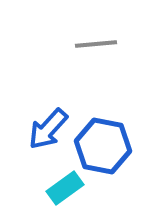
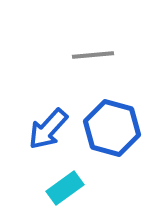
gray line: moved 3 px left, 11 px down
blue hexagon: moved 9 px right, 18 px up; rotated 4 degrees clockwise
